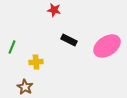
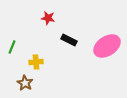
red star: moved 6 px left, 8 px down
brown star: moved 4 px up
